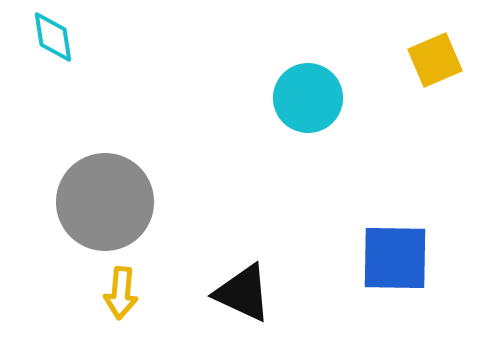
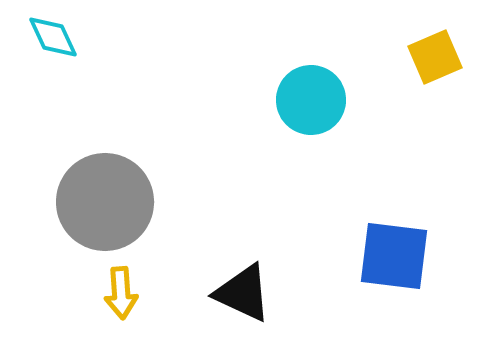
cyan diamond: rotated 16 degrees counterclockwise
yellow square: moved 3 px up
cyan circle: moved 3 px right, 2 px down
blue square: moved 1 px left, 2 px up; rotated 6 degrees clockwise
yellow arrow: rotated 9 degrees counterclockwise
